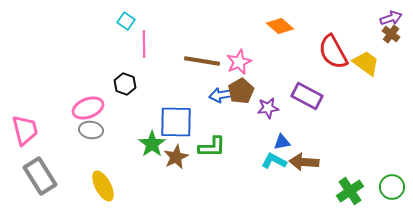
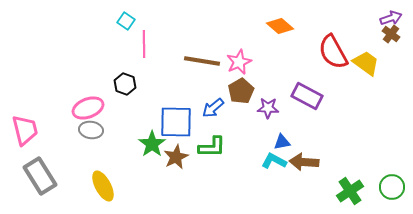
blue arrow: moved 8 px left, 13 px down; rotated 30 degrees counterclockwise
purple star: rotated 10 degrees clockwise
